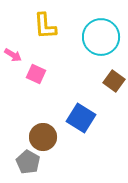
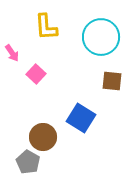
yellow L-shape: moved 1 px right, 1 px down
pink arrow: moved 1 px left, 2 px up; rotated 24 degrees clockwise
pink square: rotated 18 degrees clockwise
brown square: moved 2 px left; rotated 30 degrees counterclockwise
